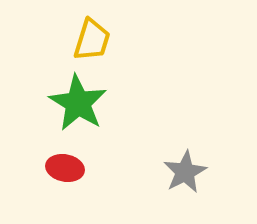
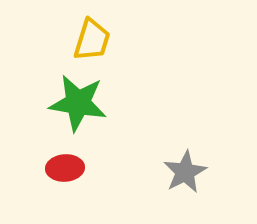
green star: rotated 22 degrees counterclockwise
red ellipse: rotated 15 degrees counterclockwise
